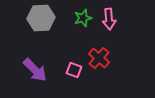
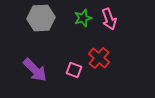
pink arrow: rotated 15 degrees counterclockwise
